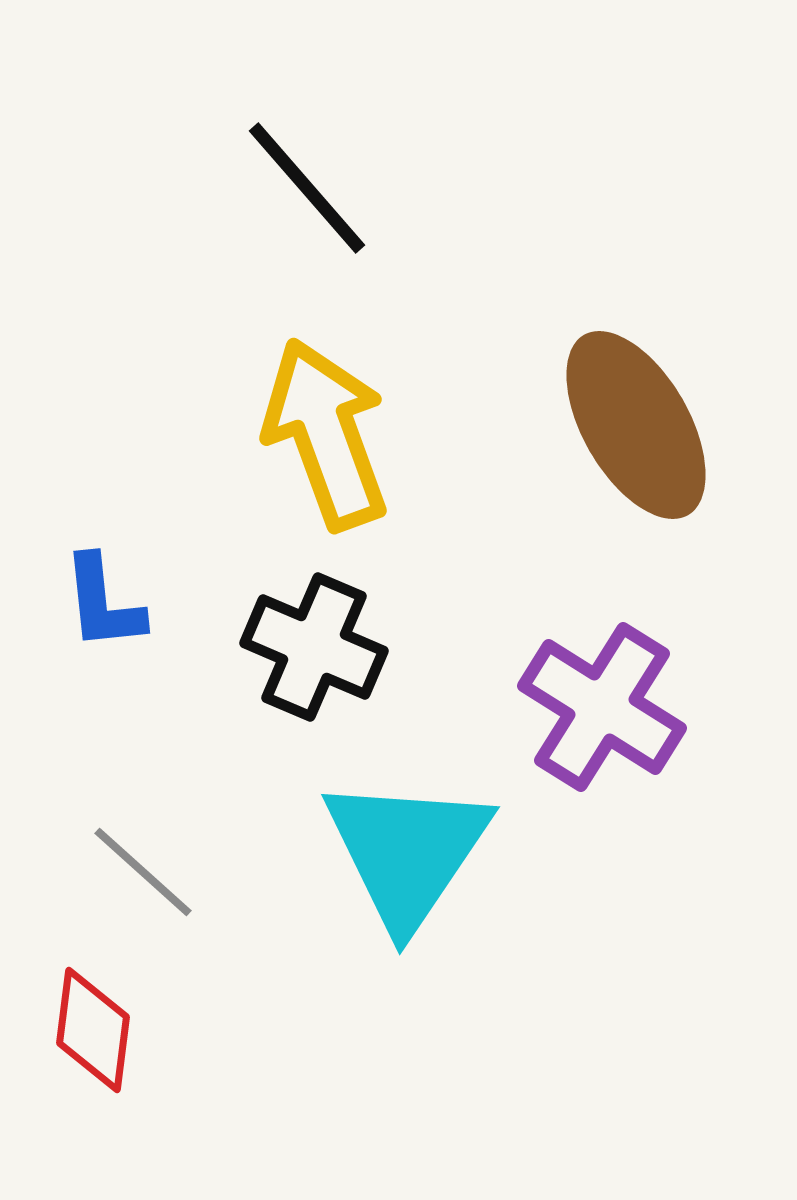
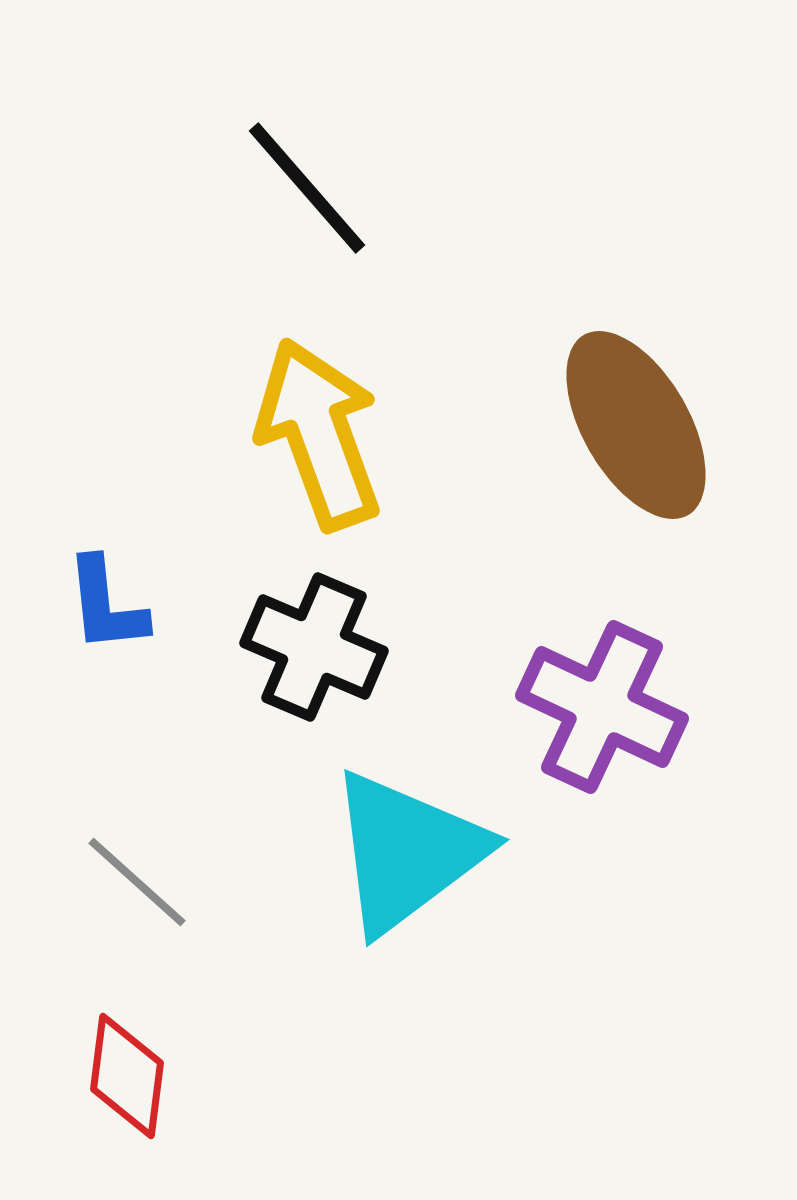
yellow arrow: moved 7 px left
blue L-shape: moved 3 px right, 2 px down
purple cross: rotated 7 degrees counterclockwise
cyan triangle: rotated 19 degrees clockwise
gray line: moved 6 px left, 10 px down
red diamond: moved 34 px right, 46 px down
